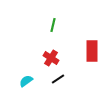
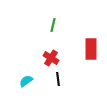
red rectangle: moved 1 px left, 2 px up
black line: rotated 64 degrees counterclockwise
